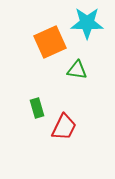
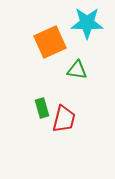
green rectangle: moved 5 px right
red trapezoid: moved 8 px up; rotated 12 degrees counterclockwise
